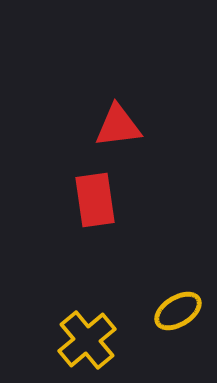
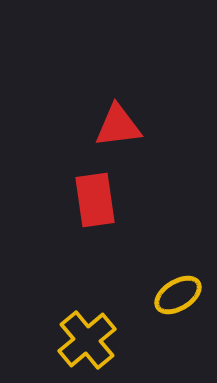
yellow ellipse: moved 16 px up
